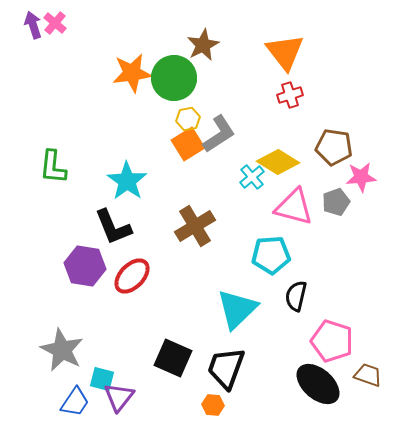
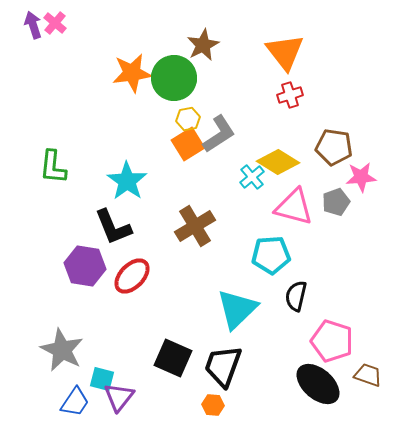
black trapezoid: moved 3 px left, 2 px up
